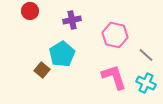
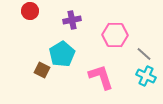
pink hexagon: rotated 10 degrees counterclockwise
gray line: moved 2 px left, 1 px up
brown square: rotated 14 degrees counterclockwise
pink L-shape: moved 13 px left
cyan cross: moved 7 px up
